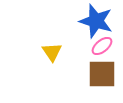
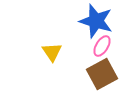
pink ellipse: rotated 20 degrees counterclockwise
brown square: rotated 28 degrees counterclockwise
